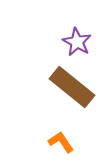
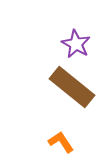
purple star: moved 1 px left, 2 px down
